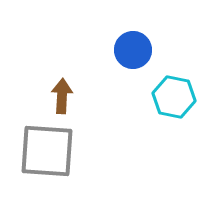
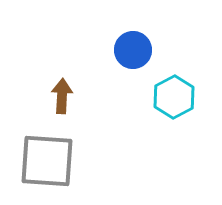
cyan hexagon: rotated 21 degrees clockwise
gray square: moved 10 px down
